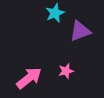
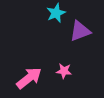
cyan star: moved 1 px right
pink star: moved 2 px left; rotated 21 degrees clockwise
